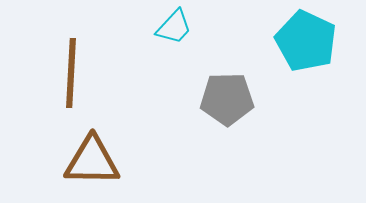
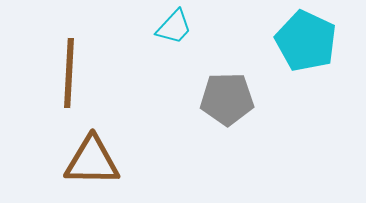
brown line: moved 2 px left
